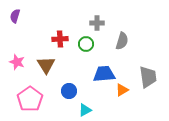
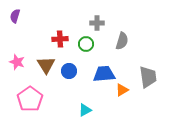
blue circle: moved 20 px up
